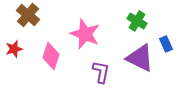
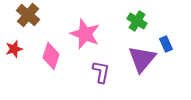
purple triangle: moved 2 px right, 1 px down; rotated 44 degrees clockwise
